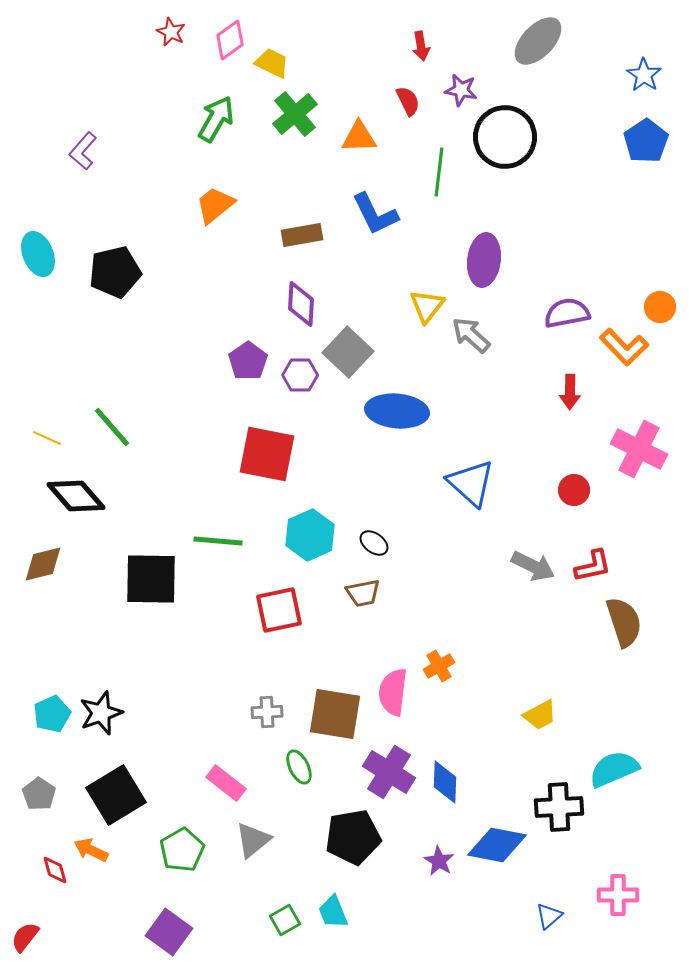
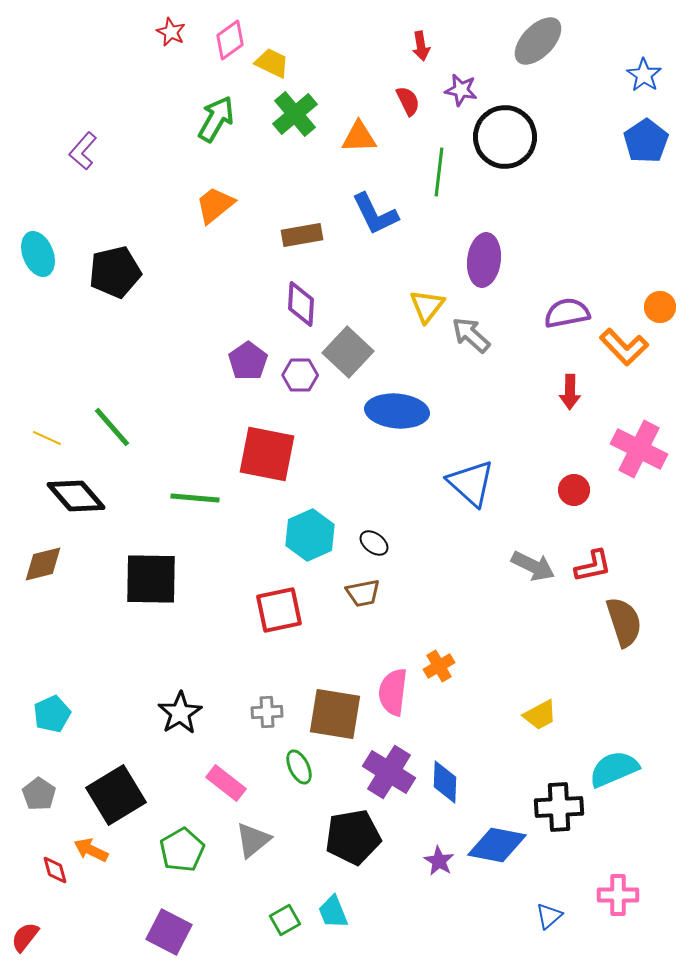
green line at (218, 541): moved 23 px left, 43 px up
black star at (101, 713): moved 79 px right; rotated 12 degrees counterclockwise
purple square at (169, 932): rotated 9 degrees counterclockwise
